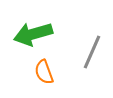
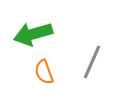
gray line: moved 10 px down
